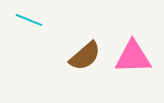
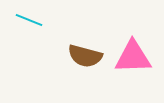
brown semicircle: rotated 56 degrees clockwise
